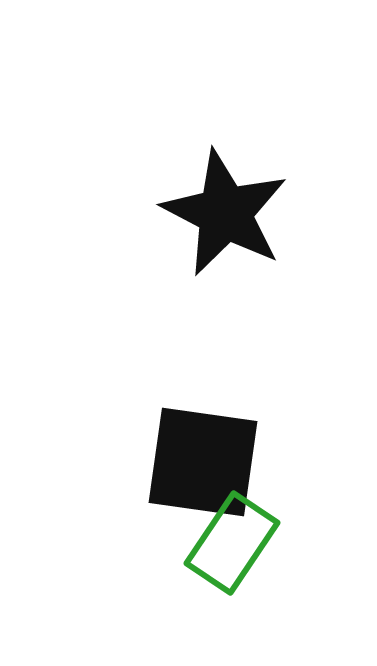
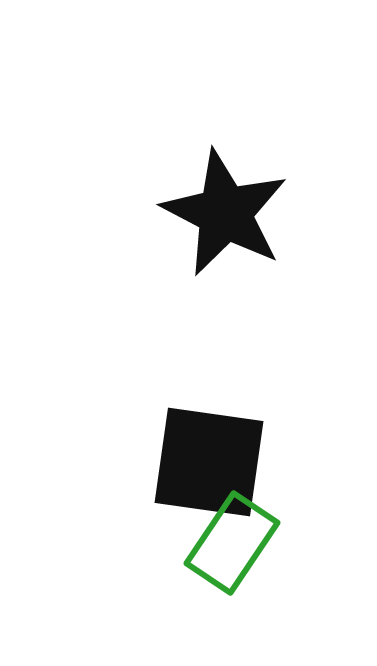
black square: moved 6 px right
